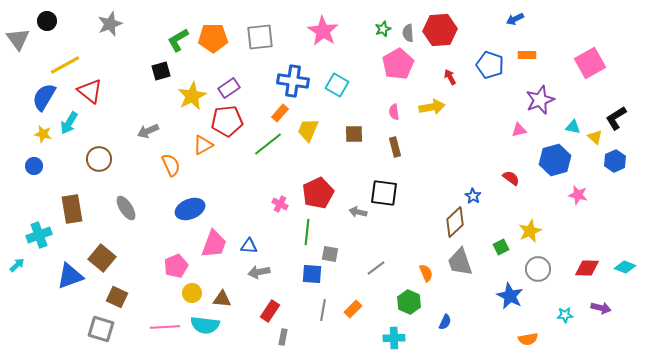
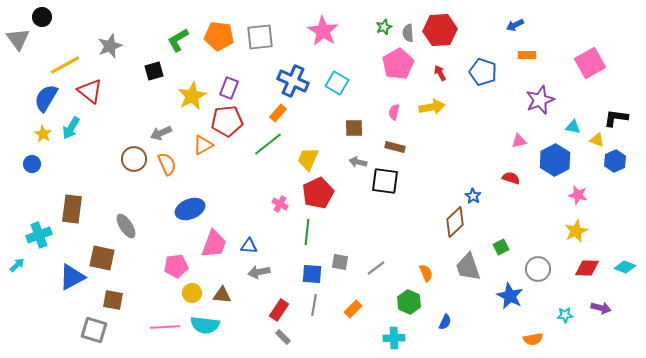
blue arrow at (515, 19): moved 6 px down
black circle at (47, 21): moved 5 px left, 4 px up
gray star at (110, 24): moved 22 px down
green star at (383, 29): moved 1 px right, 2 px up
orange pentagon at (213, 38): moved 6 px right, 2 px up; rotated 8 degrees clockwise
blue pentagon at (490, 65): moved 7 px left, 7 px down
black square at (161, 71): moved 7 px left
red arrow at (450, 77): moved 10 px left, 4 px up
blue cross at (293, 81): rotated 16 degrees clockwise
cyan square at (337, 85): moved 2 px up
purple rectangle at (229, 88): rotated 35 degrees counterclockwise
blue semicircle at (44, 97): moved 2 px right, 1 px down
pink semicircle at (394, 112): rotated 21 degrees clockwise
orange rectangle at (280, 113): moved 2 px left
black L-shape at (616, 118): rotated 40 degrees clockwise
cyan arrow at (69, 123): moved 2 px right, 5 px down
yellow trapezoid at (308, 130): moved 29 px down
pink triangle at (519, 130): moved 11 px down
gray arrow at (148, 131): moved 13 px right, 2 px down
yellow star at (43, 134): rotated 18 degrees clockwise
brown square at (354, 134): moved 6 px up
yellow triangle at (595, 137): moved 2 px right, 3 px down; rotated 21 degrees counterclockwise
brown rectangle at (395, 147): rotated 60 degrees counterclockwise
brown circle at (99, 159): moved 35 px right
blue hexagon at (555, 160): rotated 12 degrees counterclockwise
orange semicircle at (171, 165): moved 4 px left, 1 px up
blue circle at (34, 166): moved 2 px left, 2 px up
red semicircle at (511, 178): rotated 18 degrees counterclockwise
black square at (384, 193): moved 1 px right, 12 px up
gray ellipse at (126, 208): moved 18 px down
brown rectangle at (72, 209): rotated 16 degrees clockwise
gray arrow at (358, 212): moved 50 px up
yellow star at (530, 231): moved 46 px right
gray square at (330, 254): moved 10 px right, 8 px down
brown square at (102, 258): rotated 28 degrees counterclockwise
gray trapezoid at (460, 262): moved 8 px right, 5 px down
pink pentagon at (176, 266): rotated 15 degrees clockwise
blue triangle at (70, 276): moved 2 px right, 1 px down; rotated 8 degrees counterclockwise
brown square at (117, 297): moved 4 px left, 3 px down; rotated 15 degrees counterclockwise
brown triangle at (222, 299): moved 4 px up
gray line at (323, 310): moved 9 px left, 5 px up
red rectangle at (270, 311): moved 9 px right, 1 px up
gray square at (101, 329): moved 7 px left, 1 px down
gray rectangle at (283, 337): rotated 56 degrees counterclockwise
orange semicircle at (528, 339): moved 5 px right
